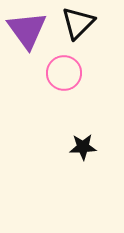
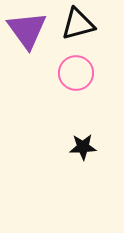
black triangle: moved 1 px down; rotated 30 degrees clockwise
pink circle: moved 12 px right
